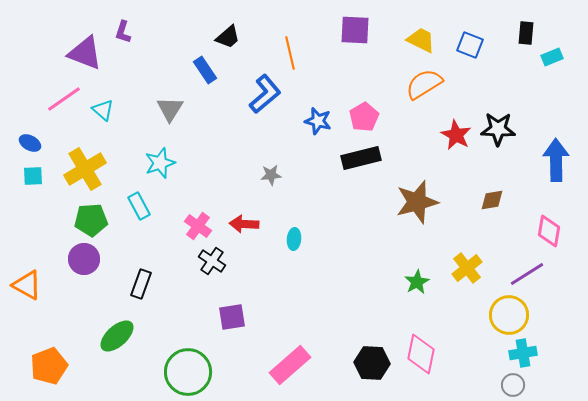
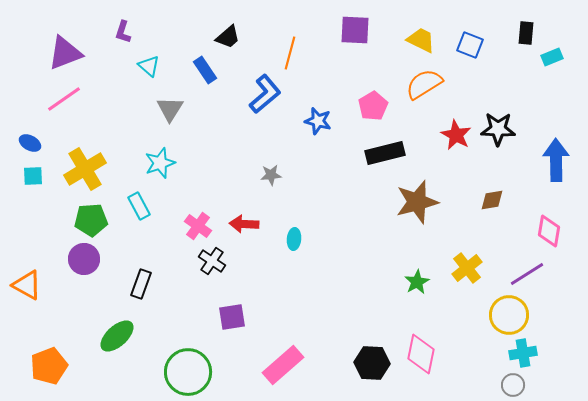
purple triangle at (85, 53): moved 20 px left; rotated 42 degrees counterclockwise
orange line at (290, 53): rotated 28 degrees clockwise
cyan triangle at (103, 110): moved 46 px right, 44 px up
pink pentagon at (364, 117): moved 9 px right, 11 px up
black rectangle at (361, 158): moved 24 px right, 5 px up
pink rectangle at (290, 365): moved 7 px left
